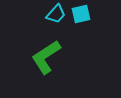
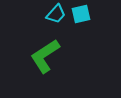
green L-shape: moved 1 px left, 1 px up
